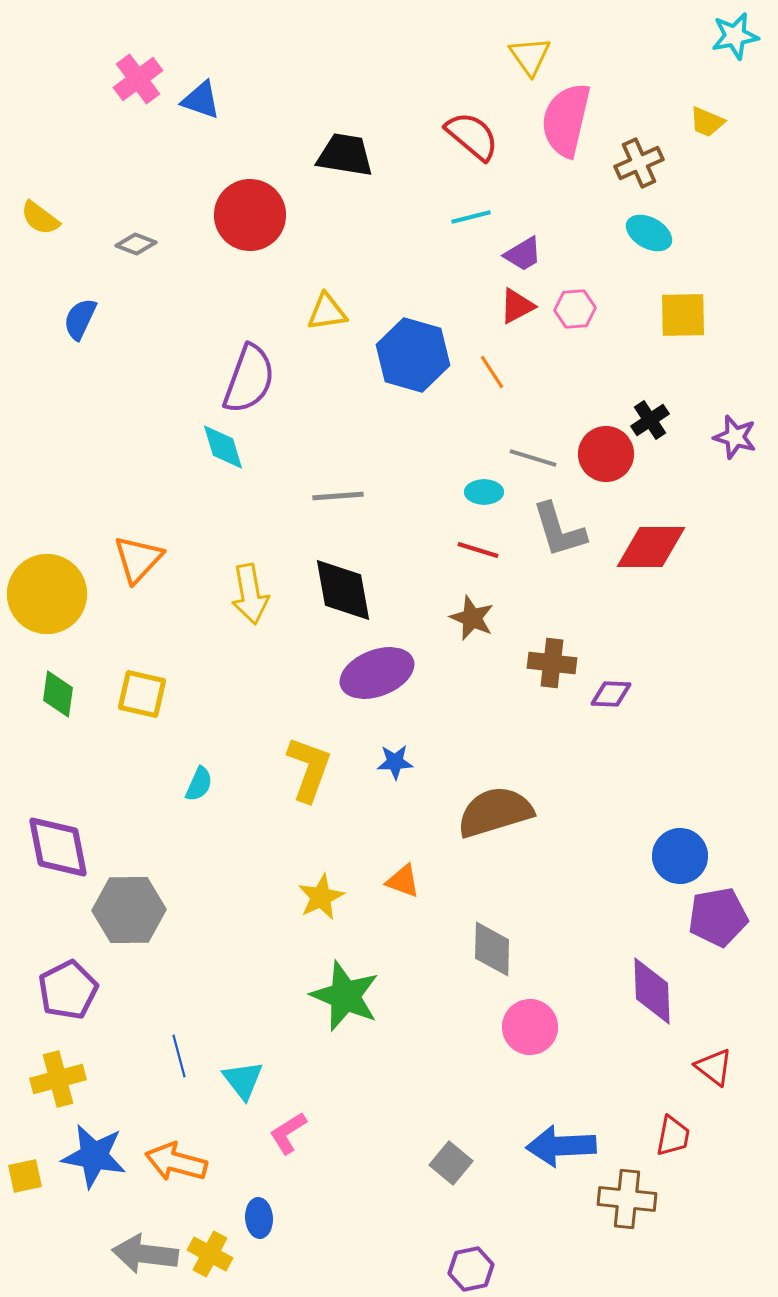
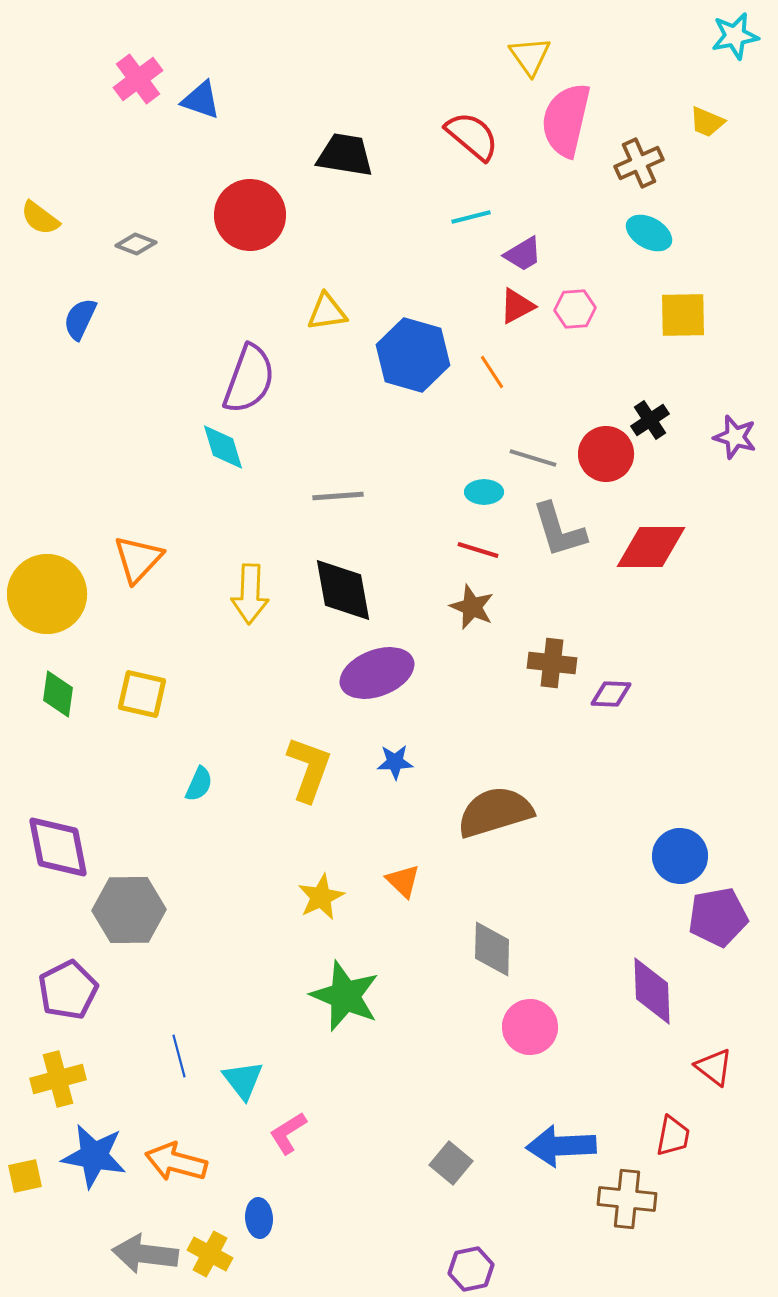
yellow arrow at (250, 594): rotated 12 degrees clockwise
brown star at (472, 618): moved 11 px up
orange triangle at (403, 881): rotated 24 degrees clockwise
